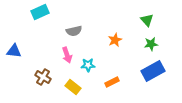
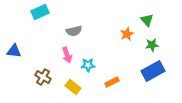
orange star: moved 12 px right, 6 px up
green star: moved 1 px right, 1 px down
